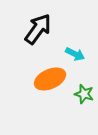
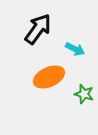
cyan arrow: moved 5 px up
orange ellipse: moved 1 px left, 2 px up
